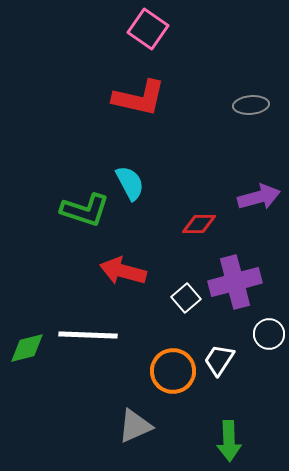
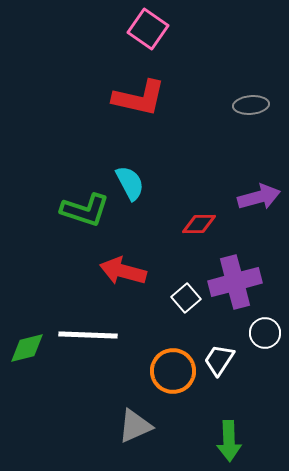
white circle: moved 4 px left, 1 px up
